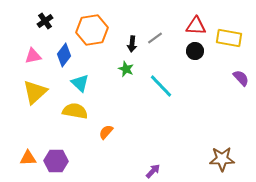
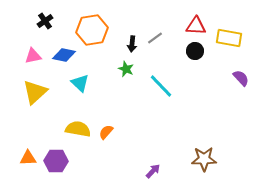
blue diamond: rotated 65 degrees clockwise
yellow semicircle: moved 3 px right, 18 px down
brown star: moved 18 px left
